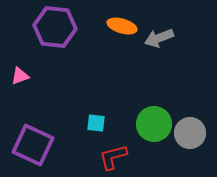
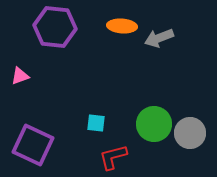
orange ellipse: rotated 12 degrees counterclockwise
